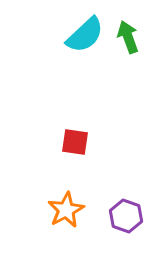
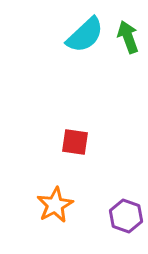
orange star: moved 11 px left, 5 px up
